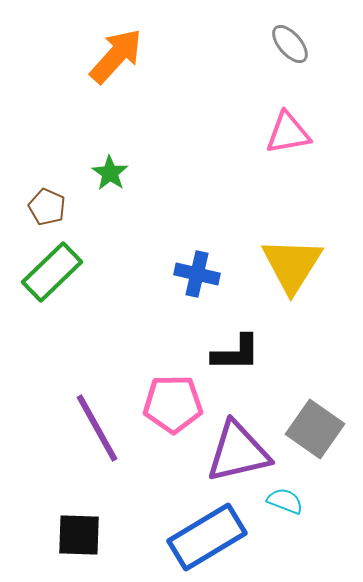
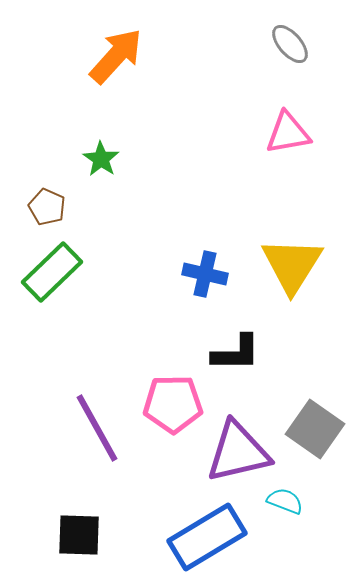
green star: moved 9 px left, 14 px up
blue cross: moved 8 px right
